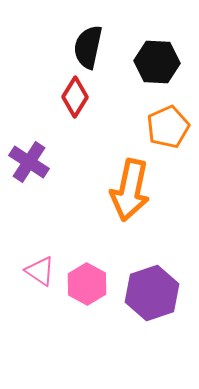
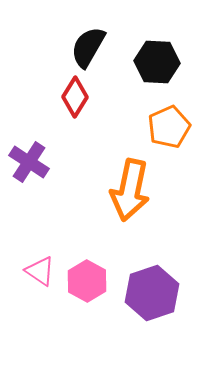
black semicircle: rotated 18 degrees clockwise
orange pentagon: moved 1 px right
pink hexagon: moved 3 px up
